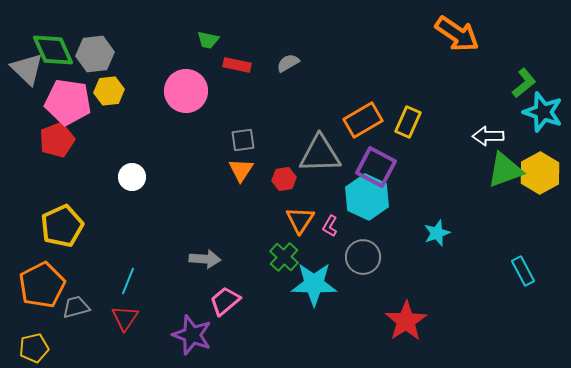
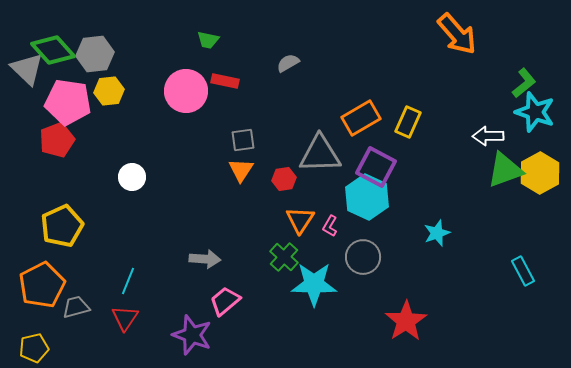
orange arrow at (457, 34): rotated 15 degrees clockwise
green diamond at (53, 50): rotated 18 degrees counterclockwise
red rectangle at (237, 65): moved 12 px left, 16 px down
cyan star at (543, 112): moved 8 px left
orange rectangle at (363, 120): moved 2 px left, 2 px up
